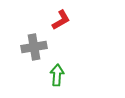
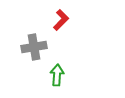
red L-shape: rotated 15 degrees counterclockwise
